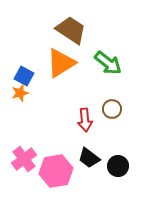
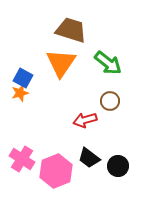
brown trapezoid: rotated 16 degrees counterclockwise
orange triangle: rotated 24 degrees counterclockwise
blue square: moved 1 px left, 2 px down
brown circle: moved 2 px left, 8 px up
red arrow: rotated 80 degrees clockwise
pink cross: moved 2 px left; rotated 20 degrees counterclockwise
pink hexagon: rotated 12 degrees counterclockwise
